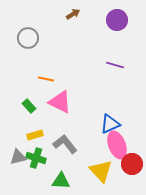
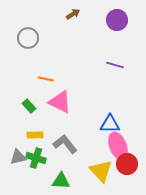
blue triangle: rotated 25 degrees clockwise
yellow rectangle: rotated 14 degrees clockwise
pink ellipse: moved 1 px right, 1 px down
red circle: moved 5 px left
